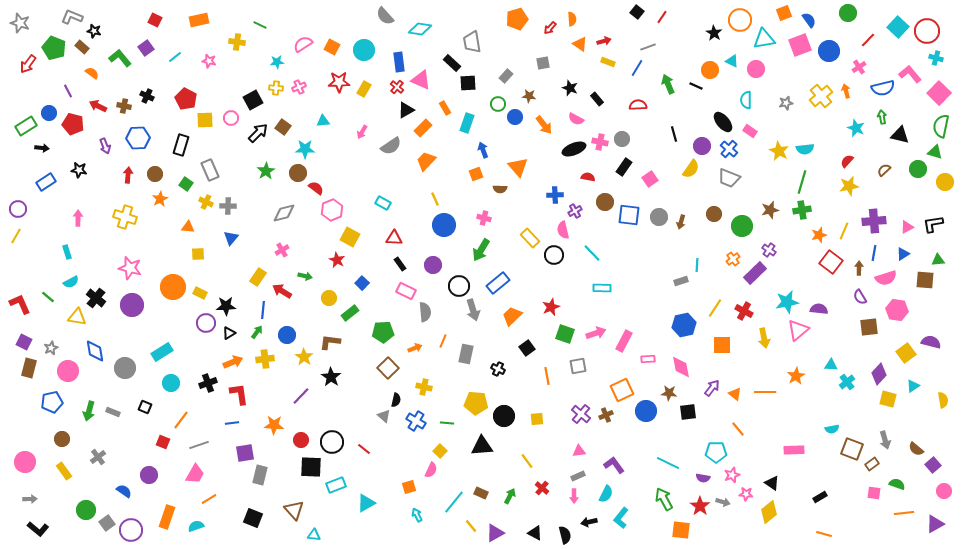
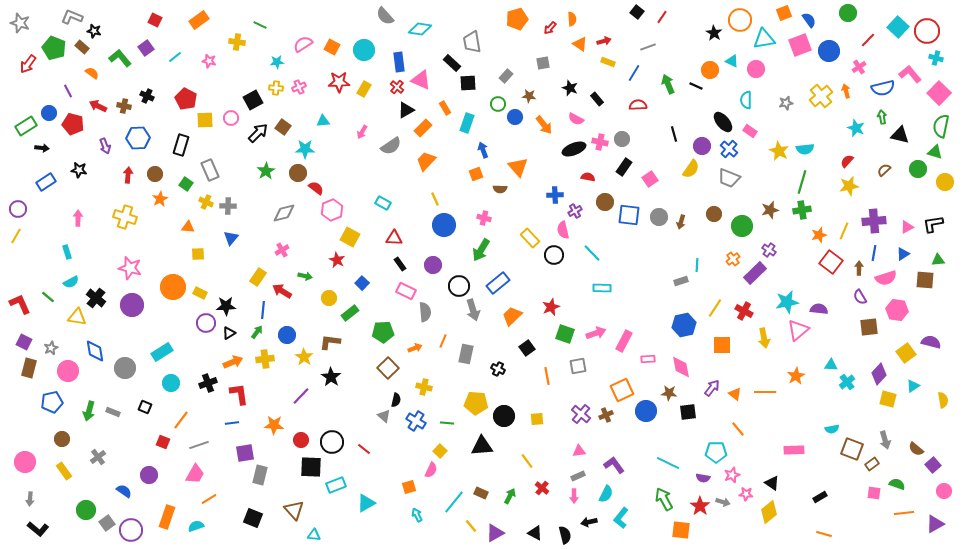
orange rectangle at (199, 20): rotated 24 degrees counterclockwise
blue line at (637, 68): moved 3 px left, 5 px down
gray arrow at (30, 499): rotated 96 degrees clockwise
